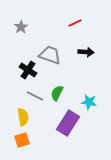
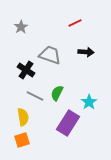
black cross: moved 2 px left
cyan star: rotated 28 degrees clockwise
